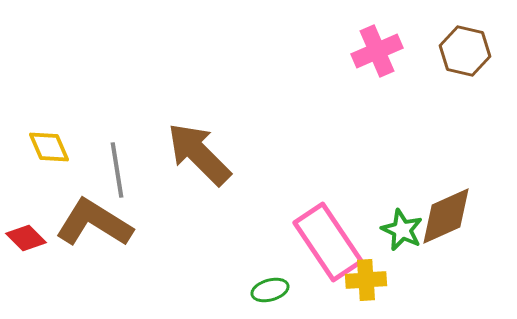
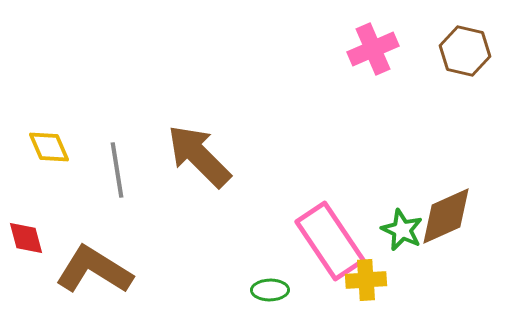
pink cross: moved 4 px left, 2 px up
brown arrow: moved 2 px down
brown L-shape: moved 47 px down
red diamond: rotated 30 degrees clockwise
pink rectangle: moved 2 px right, 1 px up
green ellipse: rotated 15 degrees clockwise
